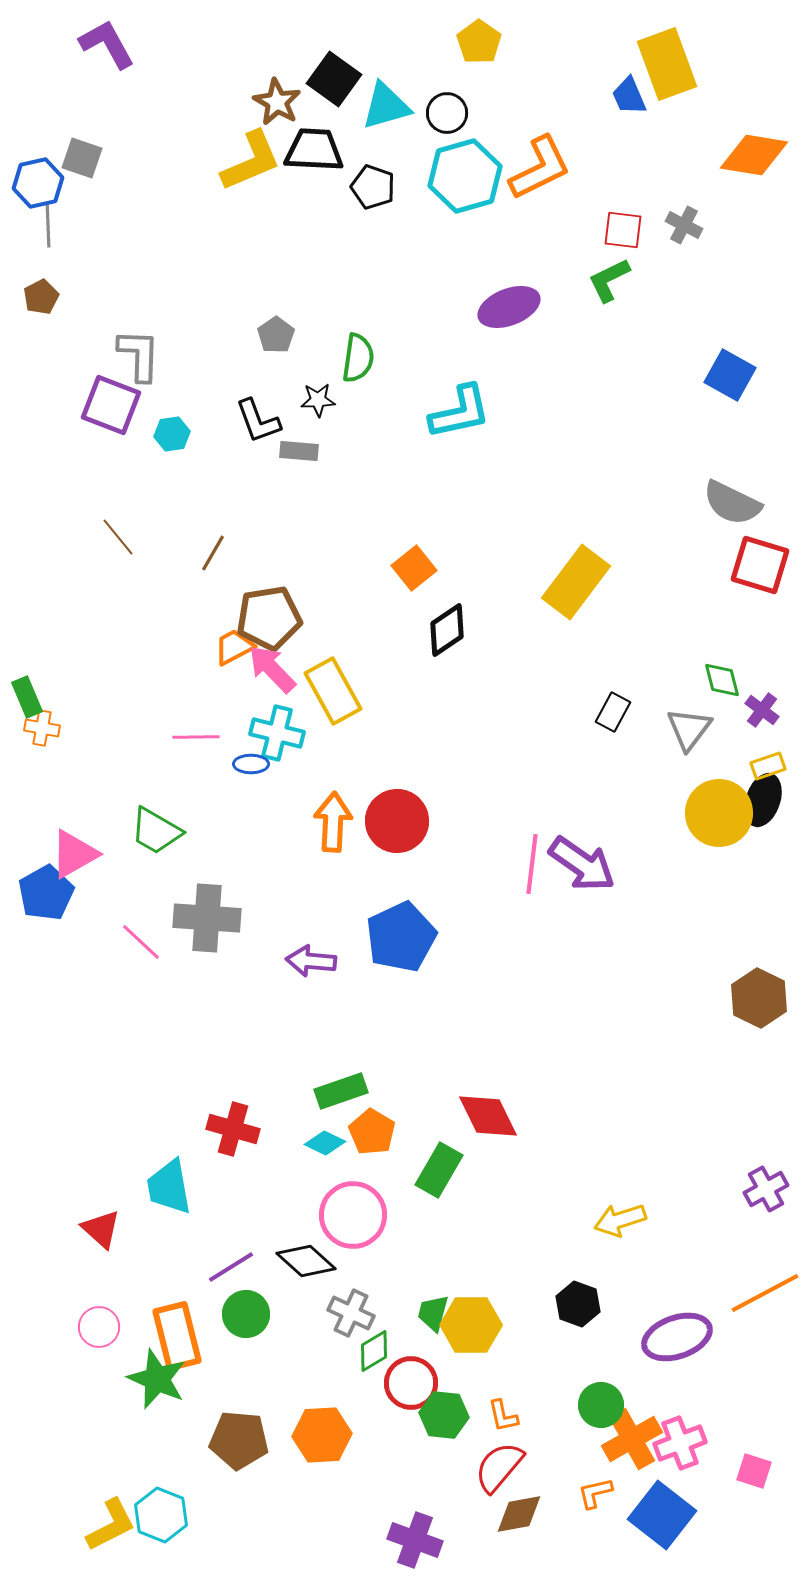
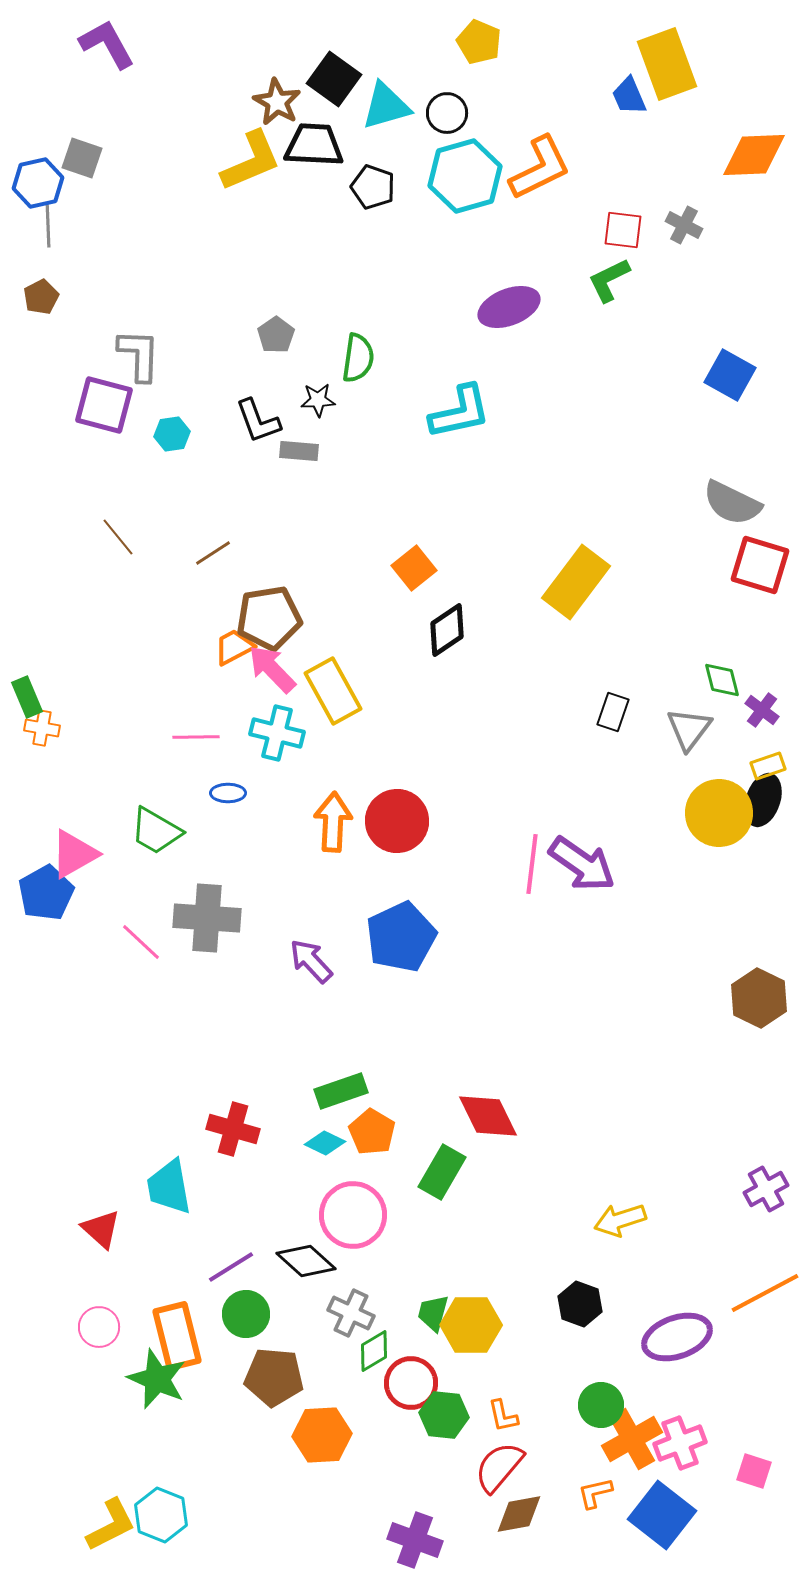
yellow pentagon at (479, 42): rotated 12 degrees counterclockwise
black trapezoid at (314, 150): moved 5 px up
orange diamond at (754, 155): rotated 12 degrees counterclockwise
purple square at (111, 405): moved 7 px left; rotated 6 degrees counterclockwise
brown line at (213, 553): rotated 27 degrees clockwise
black rectangle at (613, 712): rotated 9 degrees counterclockwise
blue ellipse at (251, 764): moved 23 px left, 29 px down
purple arrow at (311, 961): rotated 42 degrees clockwise
green rectangle at (439, 1170): moved 3 px right, 2 px down
black hexagon at (578, 1304): moved 2 px right
brown pentagon at (239, 1440): moved 35 px right, 63 px up
